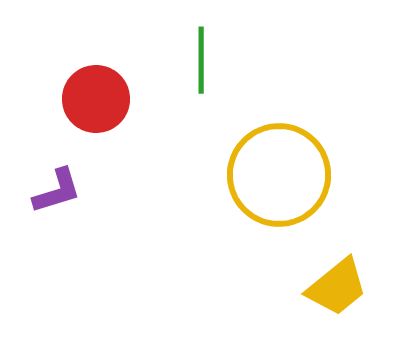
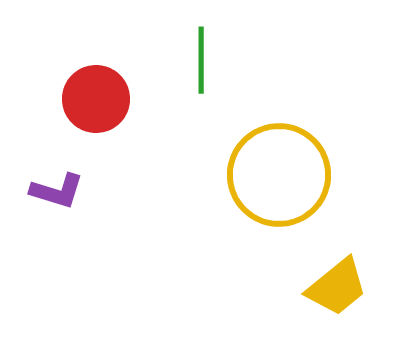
purple L-shape: rotated 34 degrees clockwise
